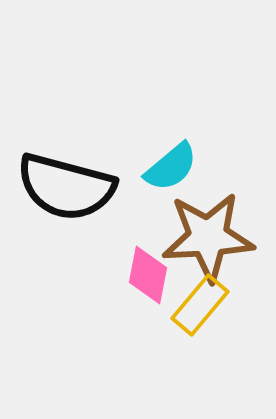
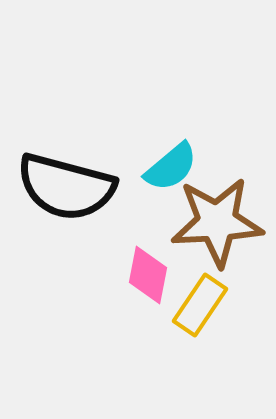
brown star: moved 9 px right, 15 px up
yellow rectangle: rotated 6 degrees counterclockwise
